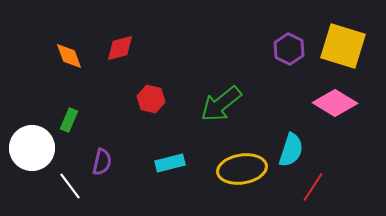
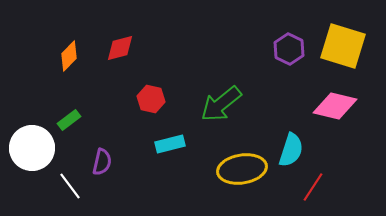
orange diamond: rotated 64 degrees clockwise
pink diamond: moved 3 px down; rotated 18 degrees counterclockwise
green rectangle: rotated 30 degrees clockwise
cyan rectangle: moved 19 px up
